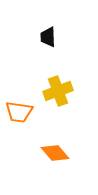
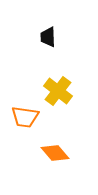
yellow cross: rotated 32 degrees counterclockwise
orange trapezoid: moved 6 px right, 5 px down
